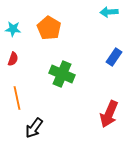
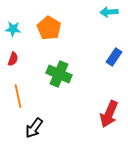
green cross: moved 3 px left
orange line: moved 1 px right, 2 px up
